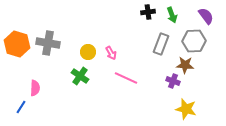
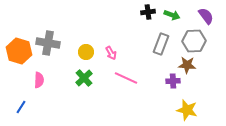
green arrow: rotated 49 degrees counterclockwise
orange hexagon: moved 2 px right, 7 px down
yellow circle: moved 2 px left
brown star: moved 2 px right
green cross: moved 4 px right, 2 px down; rotated 12 degrees clockwise
purple cross: rotated 24 degrees counterclockwise
pink semicircle: moved 4 px right, 8 px up
yellow star: moved 1 px right, 1 px down
